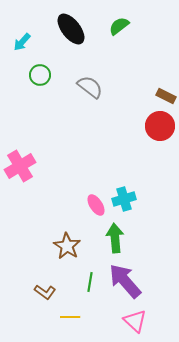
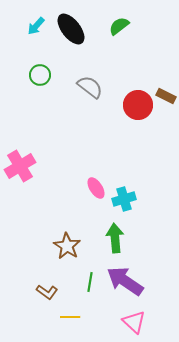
cyan arrow: moved 14 px right, 16 px up
red circle: moved 22 px left, 21 px up
pink ellipse: moved 17 px up
purple arrow: rotated 15 degrees counterclockwise
brown L-shape: moved 2 px right
pink triangle: moved 1 px left, 1 px down
